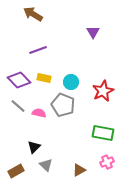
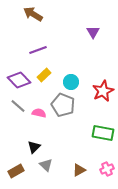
yellow rectangle: moved 3 px up; rotated 56 degrees counterclockwise
pink cross: moved 7 px down
